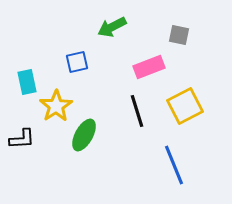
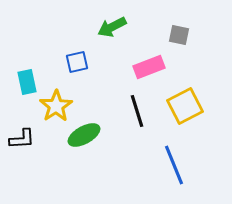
green ellipse: rotated 32 degrees clockwise
